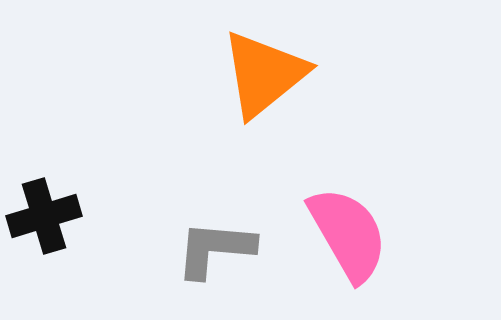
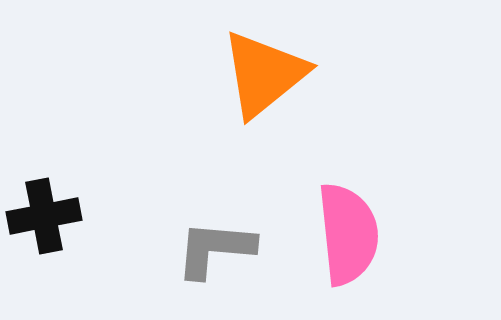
black cross: rotated 6 degrees clockwise
pink semicircle: rotated 24 degrees clockwise
